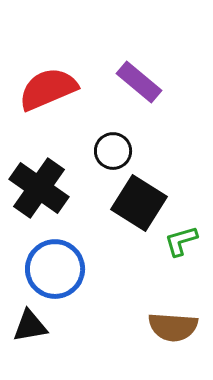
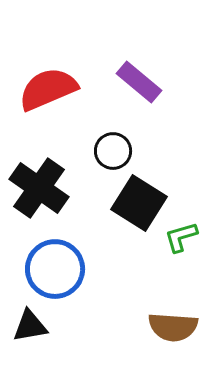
green L-shape: moved 4 px up
